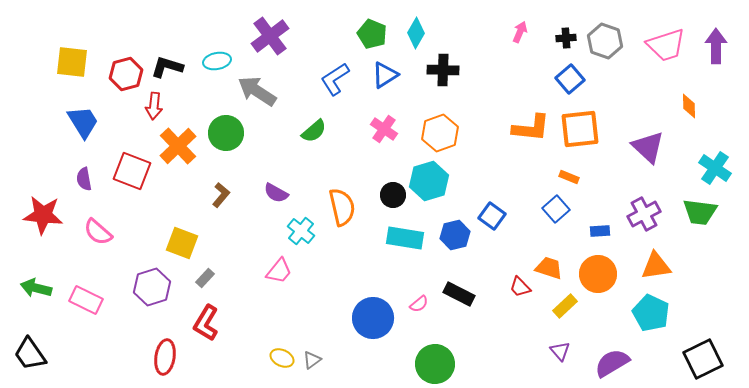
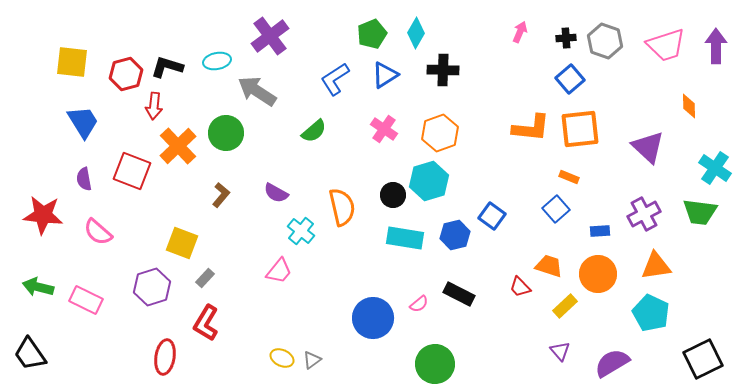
green pentagon at (372, 34): rotated 28 degrees clockwise
orange trapezoid at (549, 268): moved 2 px up
green arrow at (36, 288): moved 2 px right, 1 px up
